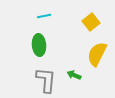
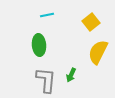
cyan line: moved 3 px right, 1 px up
yellow semicircle: moved 1 px right, 2 px up
green arrow: moved 3 px left; rotated 88 degrees counterclockwise
